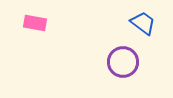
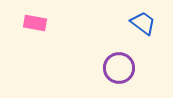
purple circle: moved 4 px left, 6 px down
